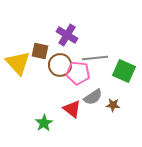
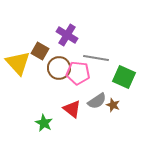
brown square: rotated 18 degrees clockwise
gray line: moved 1 px right; rotated 15 degrees clockwise
brown circle: moved 1 px left, 3 px down
green square: moved 6 px down
gray semicircle: moved 4 px right, 4 px down
brown star: rotated 16 degrees clockwise
green star: rotated 12 degrees counterclockwise
